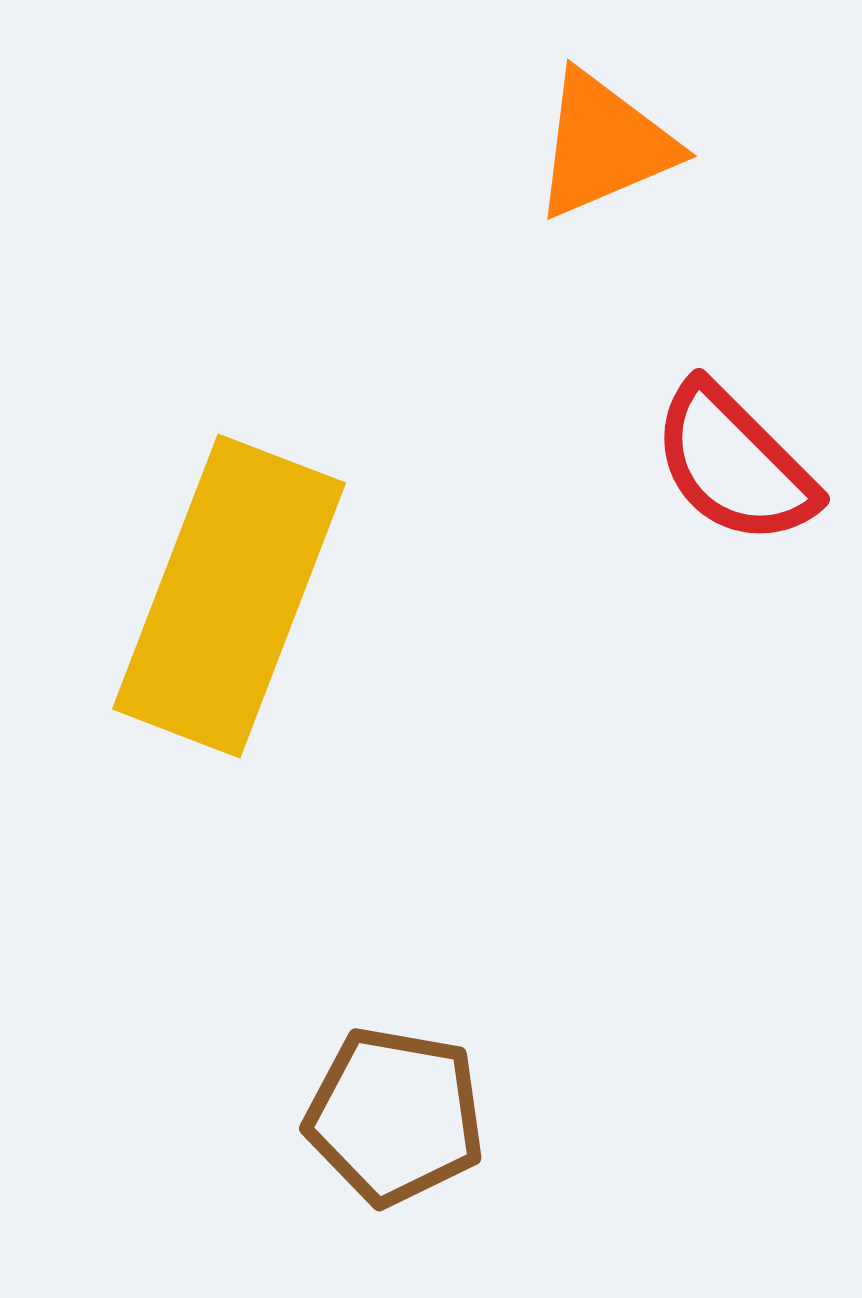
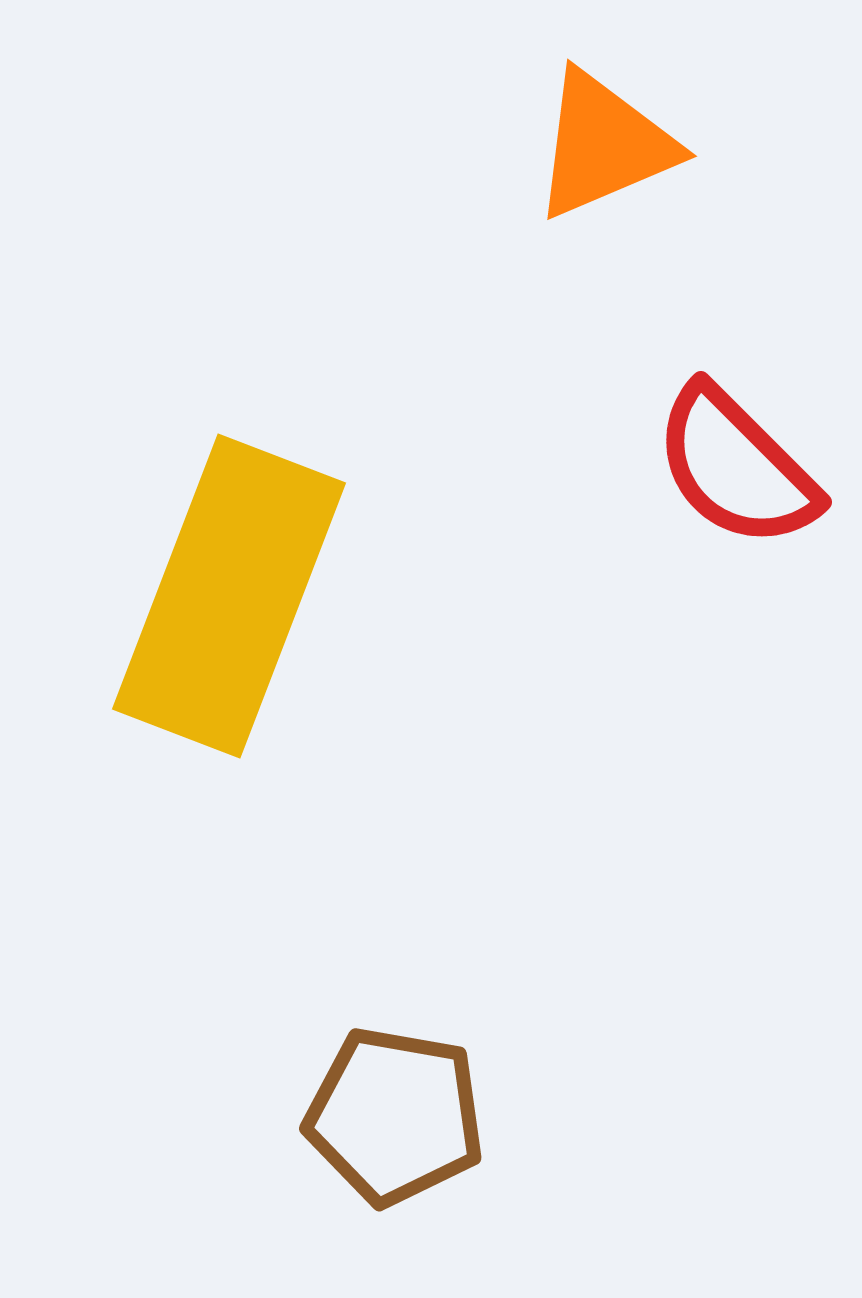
red semicircle: moved 2 px right, 3 px down
